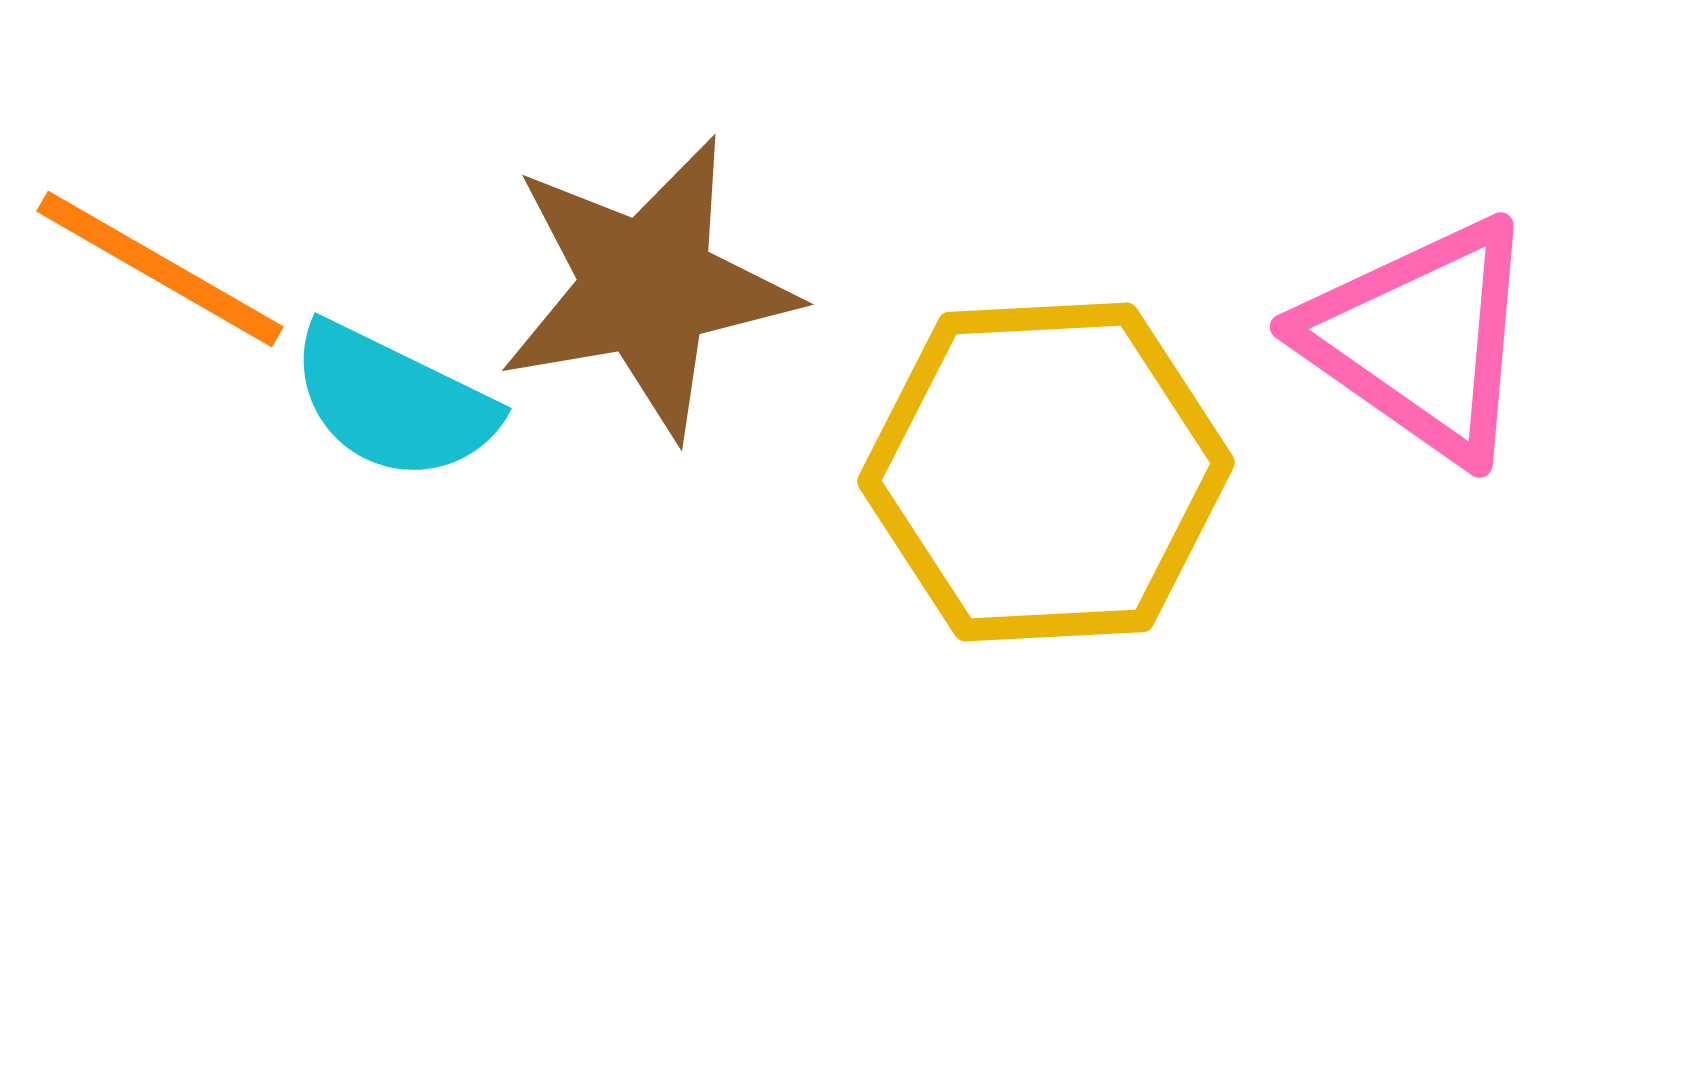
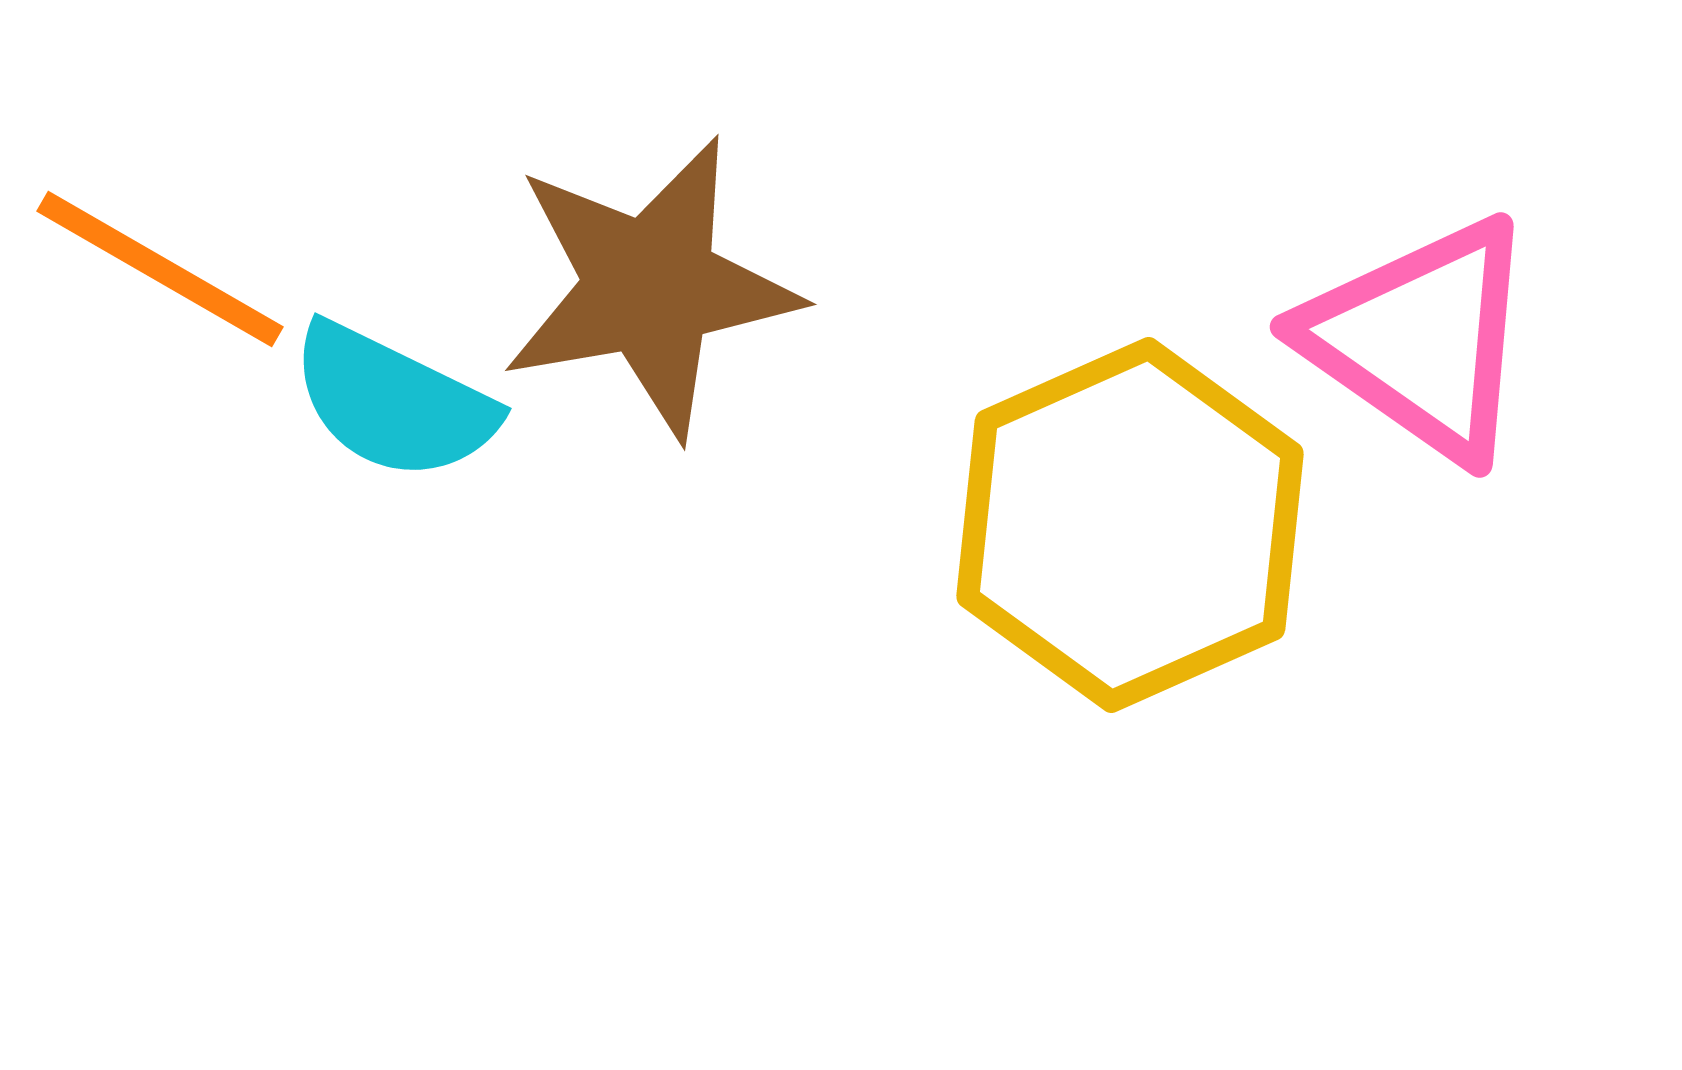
brown star: moved 3 px right
yellow hexagon: moved 84 px right, 53 px down; rotated 21 degrees counterclockwise
